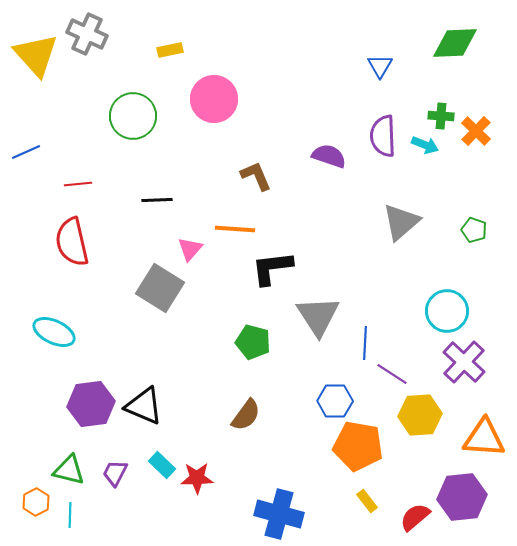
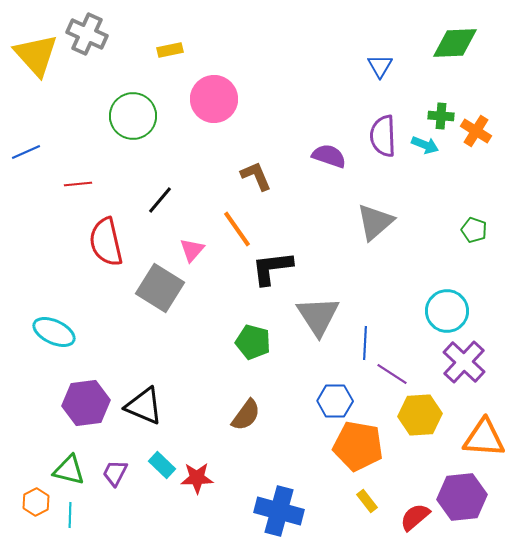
orange cross at (476, 131): rotated 12 degrees counterclockwise
black line at (157, 200): moved 3 px right; rotated 48 degrees counterclockwise
gray triangle at (401, 222): moved 26 px left
orange line at (235, 229): moved 2 px right; rotated 51 degrees clockwise
red semicircle at (72, 242): moved 34 px right
pink triangle at (190, 249): moved 2 px right, 1 px down
purple hexagon at (91, 404): moved 5 px left, 1 px up
blue cross at (279, 514): moved 3 px up
